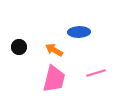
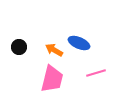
blue ellipse: moved 11 px down; rotated 25 degrees clockwise
pink trapezoid: moved 2 px left
